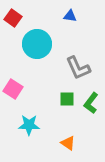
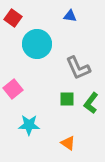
pink square: rotated 18 degrees clockwise
